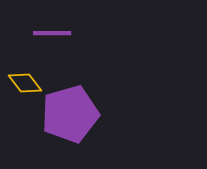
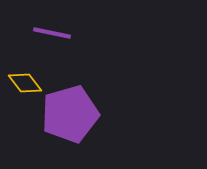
purple line: rotated 12 degrees clockwise
